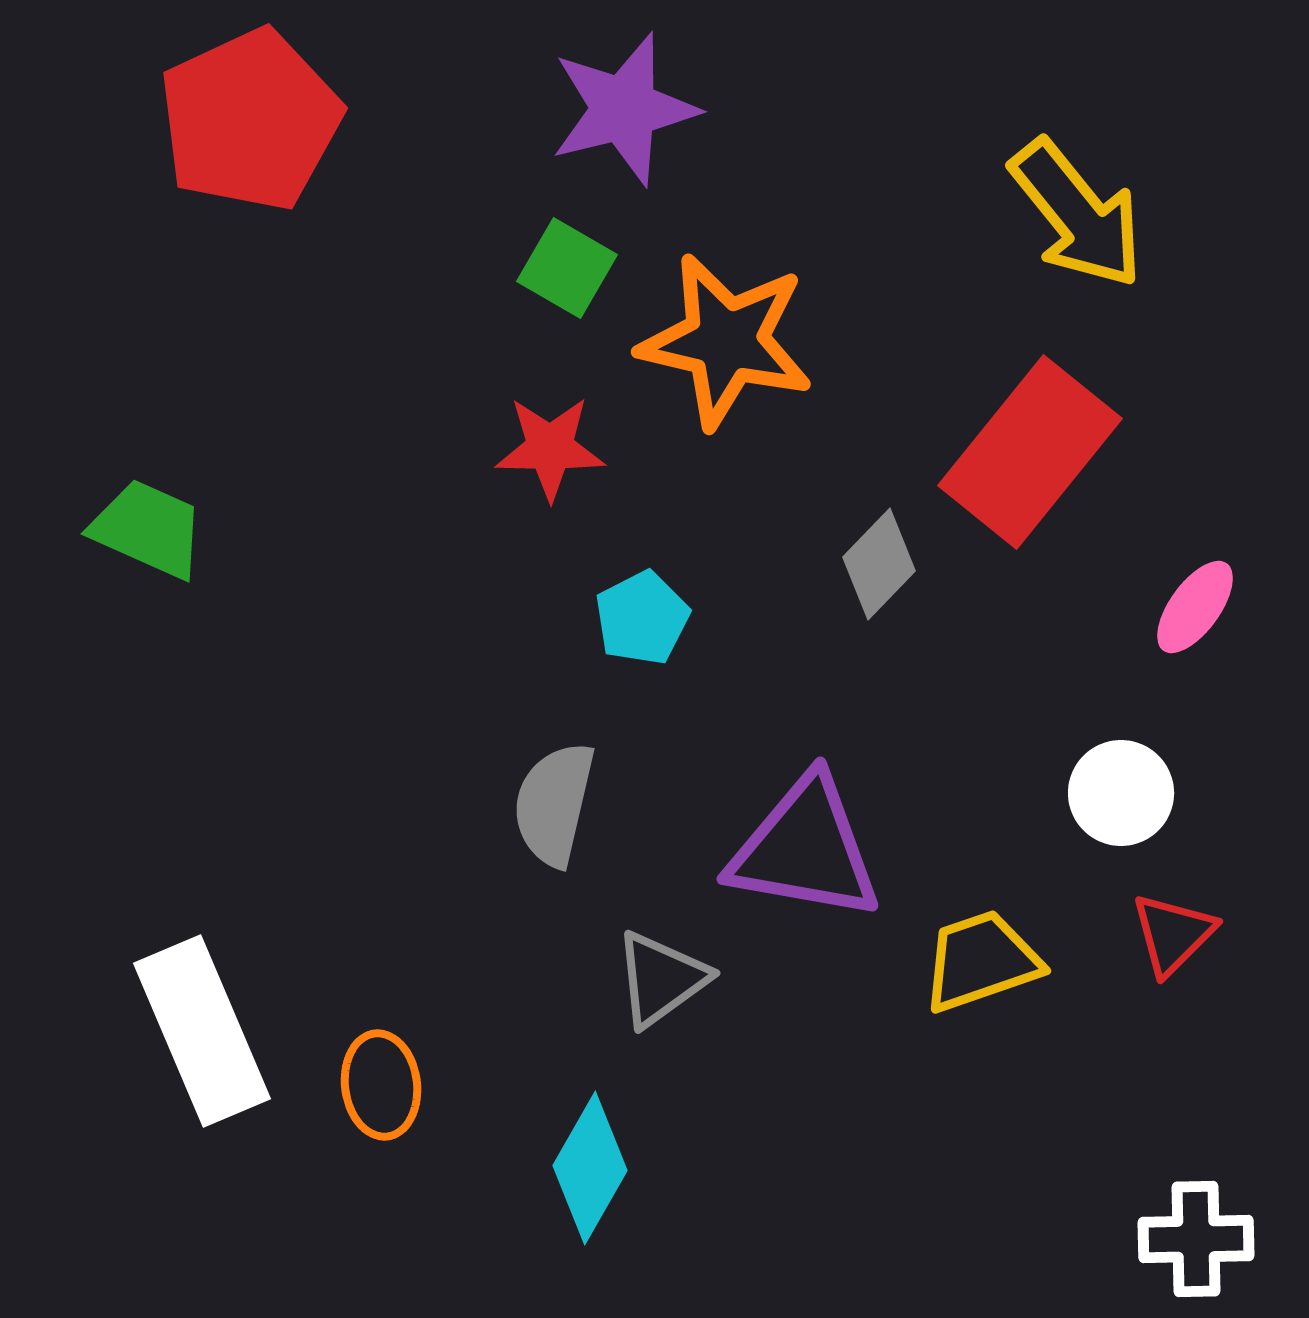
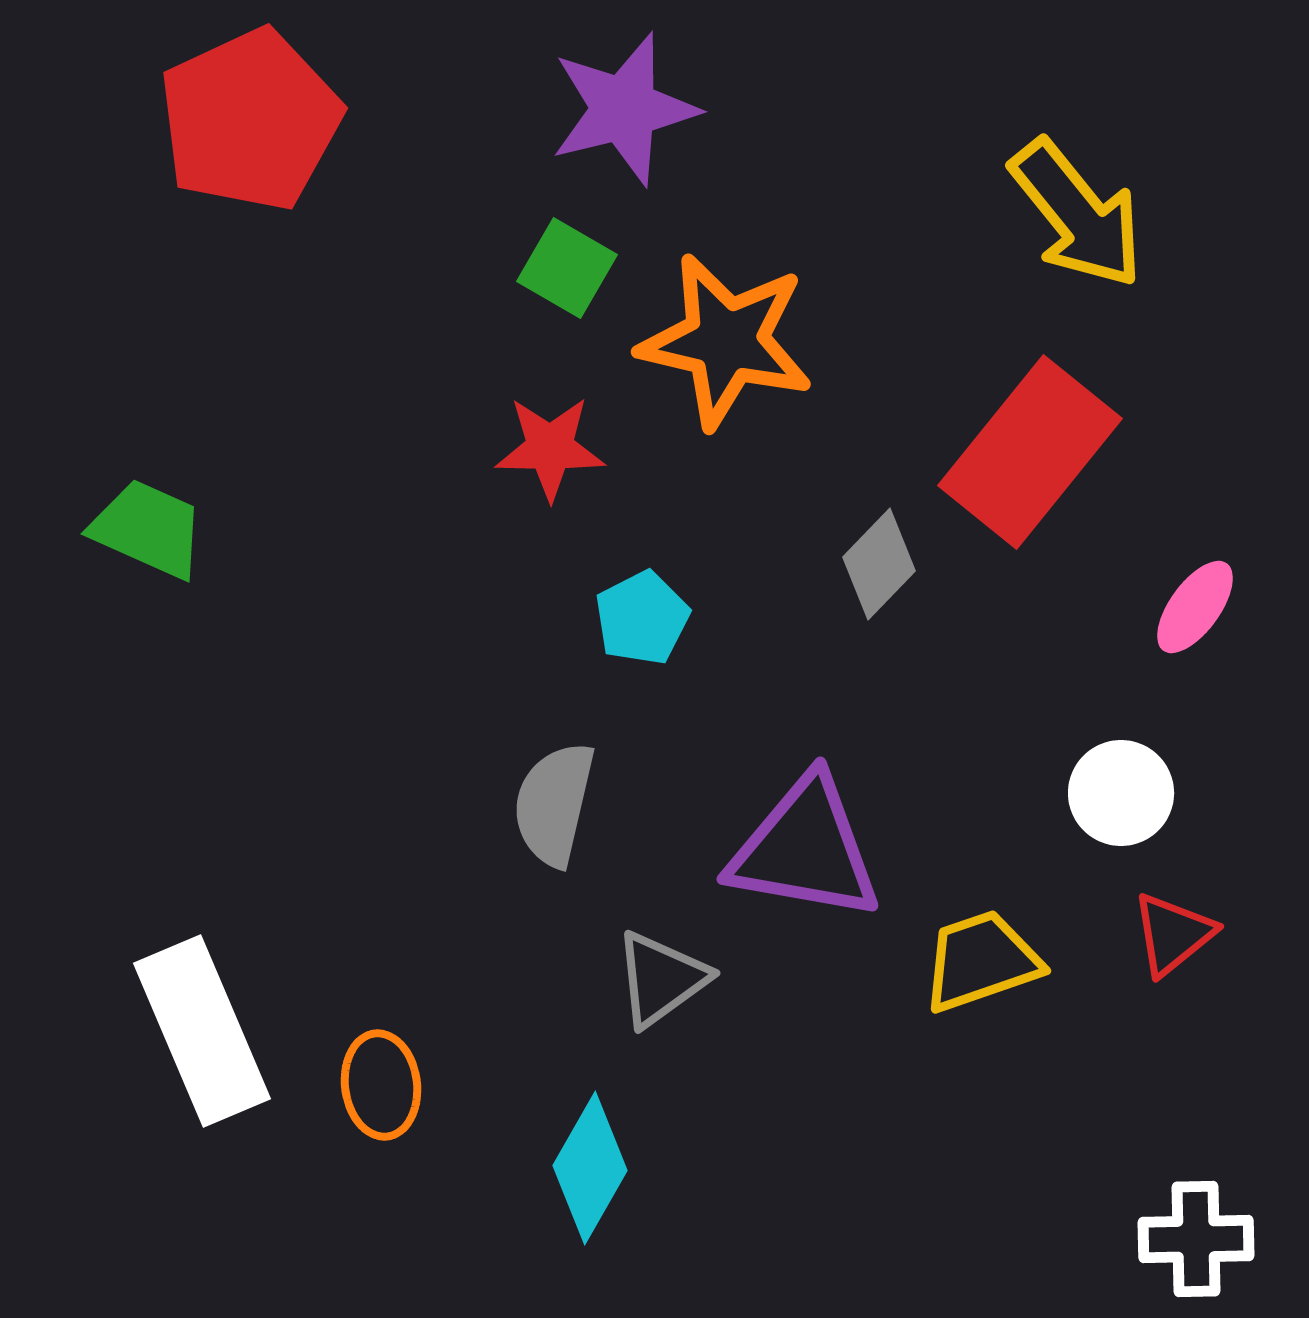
red triangle: rotated 6 degrees clockwise
